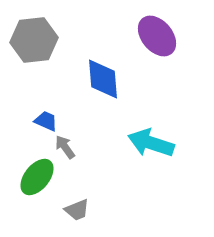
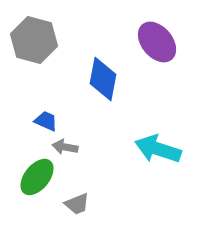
purple ellipse: moved 6 px down
gray hexagon: rotated 21 degrees clockwise
blue diamond: rotated 15 degrees clockwise
cyan arrow: moved 7 px right, 6 px down
gray arrow: rotated 45 degrees counterclockwise
gray trapezoid: moved 6 px up
